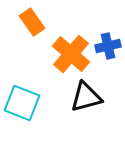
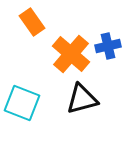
black triangle: moved 4 px left, 2 px down
